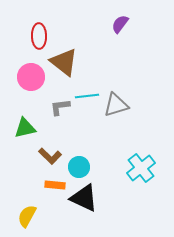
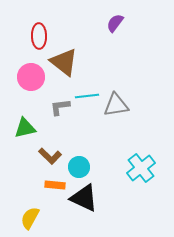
purple semicircle: moved 5 px left, 1 px up
gray triangle: rotated 8 degrees clockwise
yellow semicircle: moved 3 px right, 2 px down
